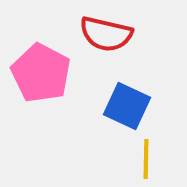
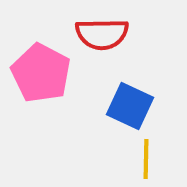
red semicircle: moved 4 px left; rotated 14 degrees counterclockwise
blue square: moved 3 px right
